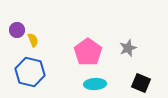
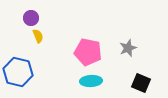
purple circle: moved 14 px right, 12 px up
yellow semicircle: moved 5 px right, 4 px up
pink pentagon: rotated 24 degrees counterclockwise
blue hexagon: moved 12 px left
cyan ellipse: moved 4 px left, 3 px up
